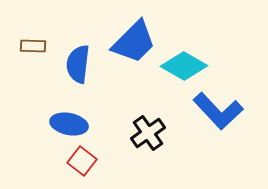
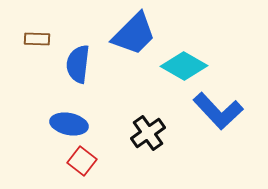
blue trapezoid: moved 8 px up
brown rectangle: moved 4 px right, 7 px up
